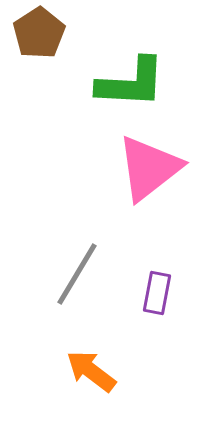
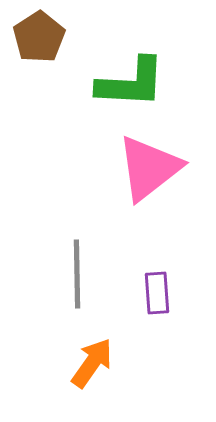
brown pentagon: moved 4 px down
gray line: rotated 32 degrees counterclockwise
purple rectangle: rotated 15 degrees counterclockwise
orange arrow: moved 1 px right, 8 px up; rotated 88 degrees clockwise
